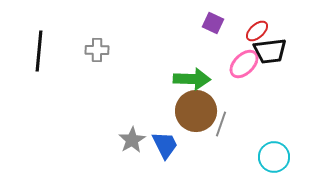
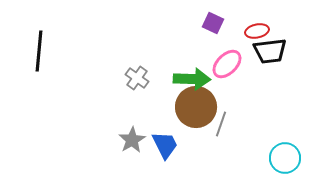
red ellipse: rotated 30 degrees clockwise
gray cross: moved 40 px right, 28 px down; rotated 35 degrees clockwise
pink ellipse: moved 17 px left
brown circle: moved 4 px up
cyan circle: moved 11 px right, 1 px down
